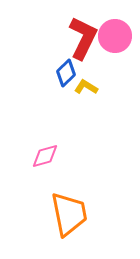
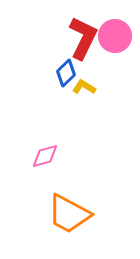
yellow L-shape: moved 2 px left
orange trapezoid: rotated 129 degrees clockwise
